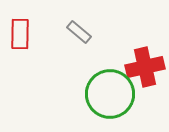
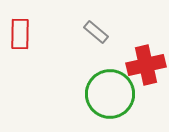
gray rectangle: moved 17 px right
red cross: moved 1 px right, 2 px up
